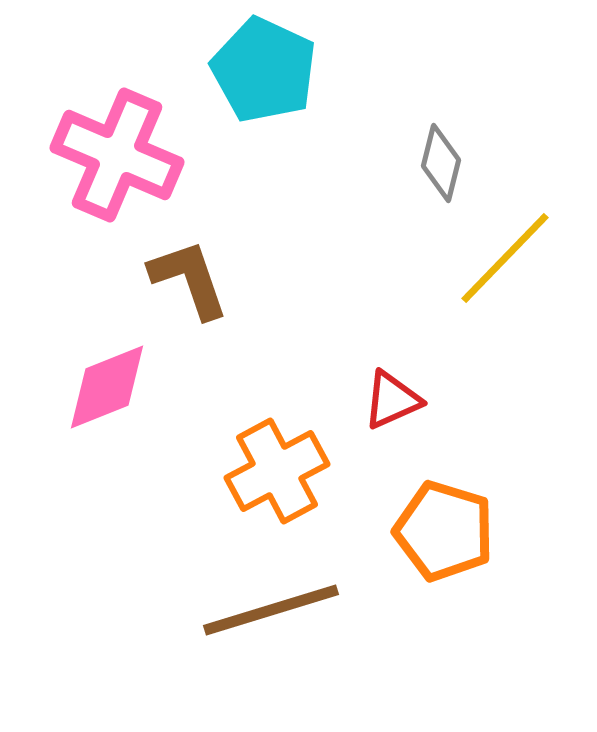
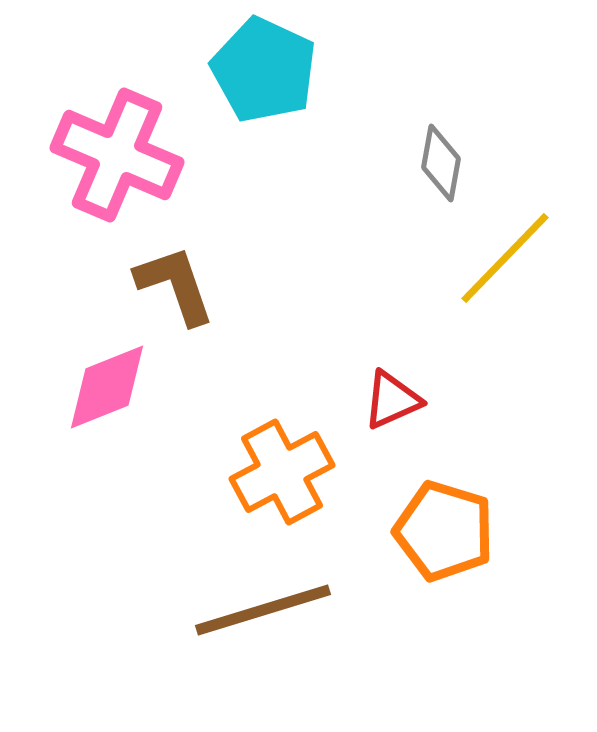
gray diamond: rotated 4 degrees counterclockwise
brown L-shape: moved 14 px left, 6 px down
orange cross: moved 5 px right, 1 px down
brown line: moved 8 px left
